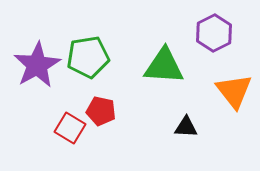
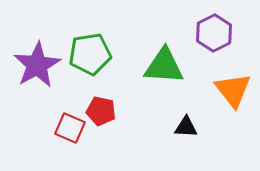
green pentagon: moved 2 px right, 3 px up
orange triangle: moved 1 px left, 1 px up
red square: rotated 8 degrees counterclockwise
